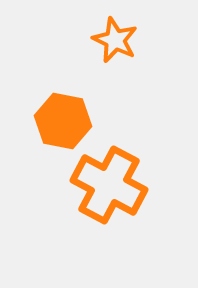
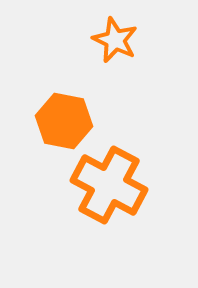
orange hexagon: moved 1 px right
